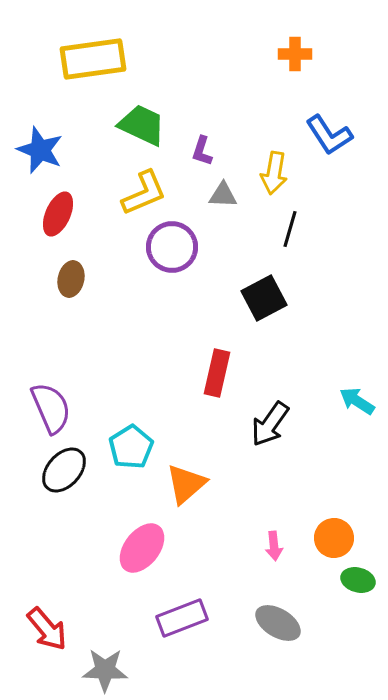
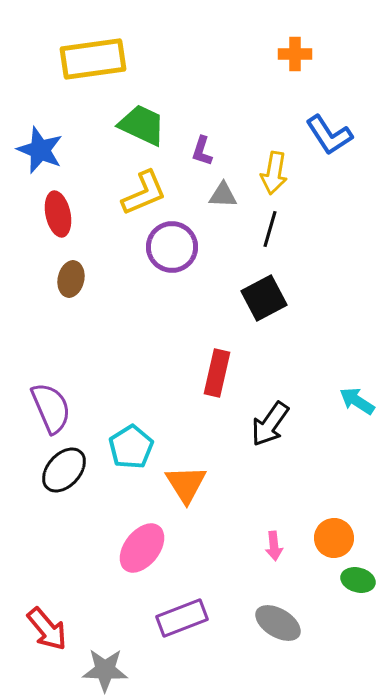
red ellipse: rotated 36 degrees counterclockwise
black line: moved 20 px left
orange triangle: rotated 21 degrees counterclockwise
